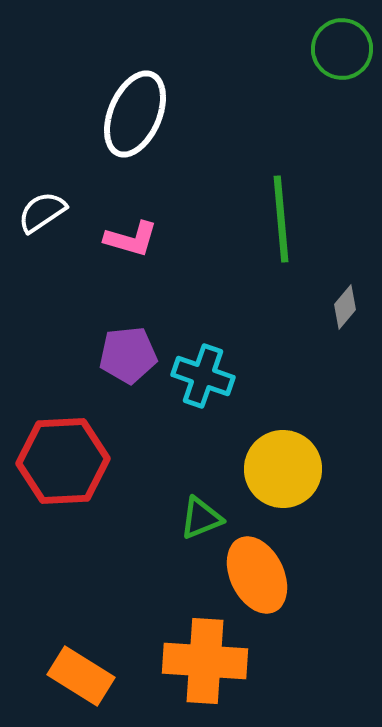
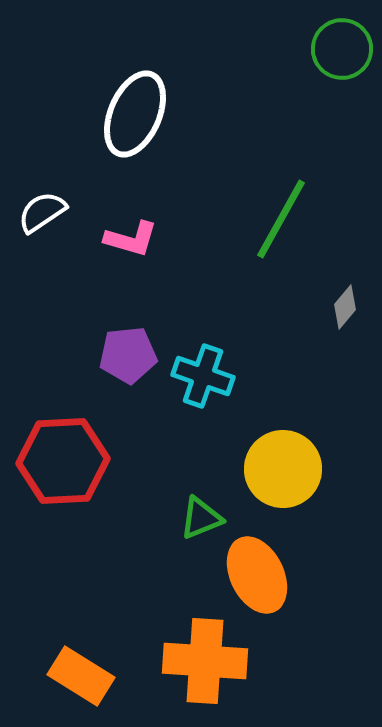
green line: rotated 34 degrees clockwise
